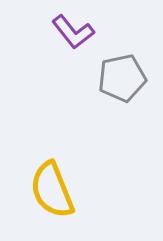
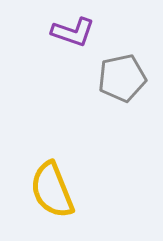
purple L-shape: rotated 33 degrees counterclockwise
